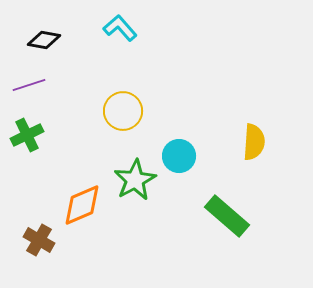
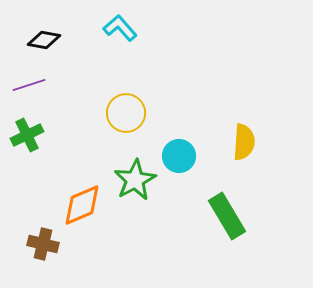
yellow circle: moved 3 px right, 2 px down
yellow semicircle: moved 10 px left
green rectangle: rotated 18 degrees clockwise
brown cross: moved 4 px right, 4 px down; rotated 16 degrees counterclockwise
